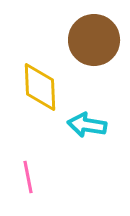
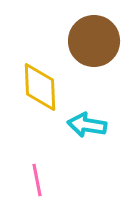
brown circle: moved 1 px down
pink line: moved 9 px right, 3 px down
